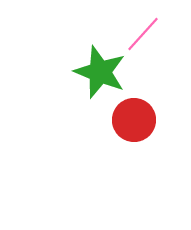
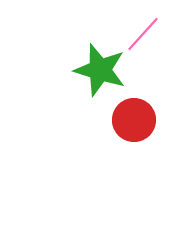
green star: moved 2 px up; rotated 4 degrees counterclockwise
